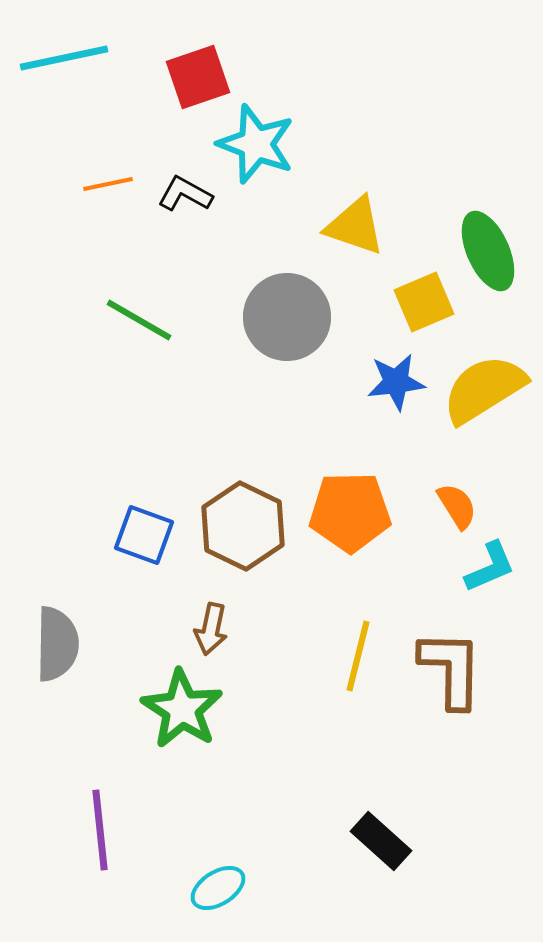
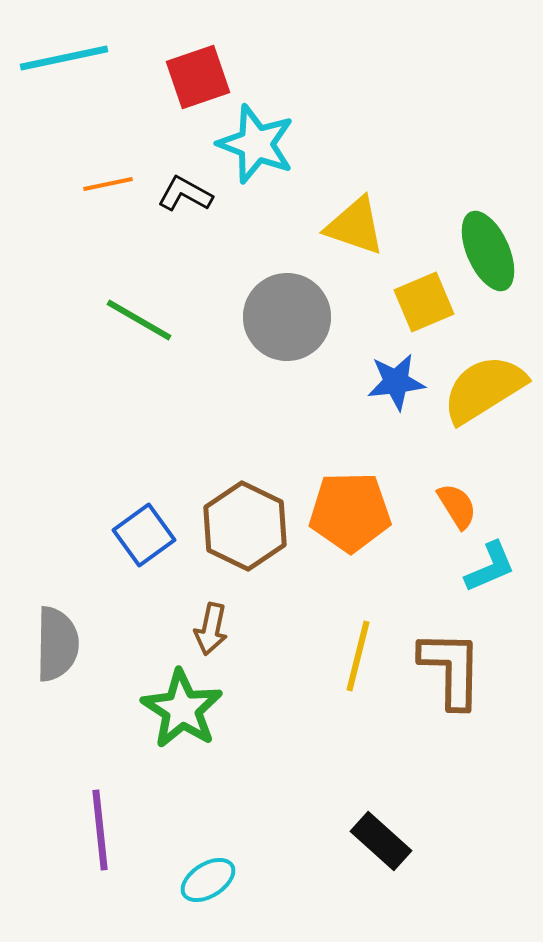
brown hexagon: moved 2 px right
blue square: rotated 34 degrees clockwise
cyan ellipse: moved 10 px left, 8 px up
